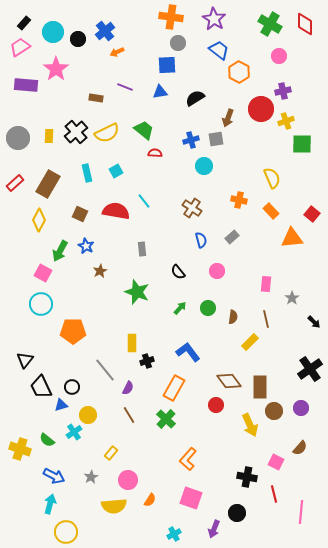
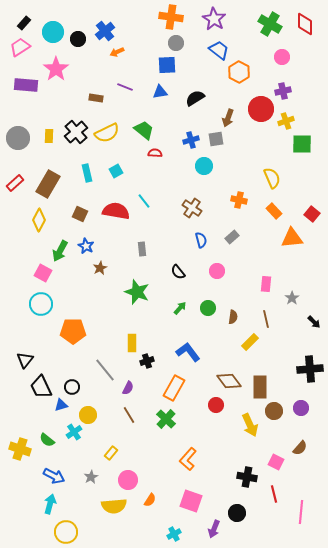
gray circle at (178, 43): moved 2 px left
pink circle at (279, 56): moved 3 px right, 1 px down
orange rectangle at (271, 211): moved 3 px right
brown star at (100, 271): moved 3 px up
black cross at (310, 369): rotated 30 degrees clockwise
pink square at (191, 498): moved 3 px down
